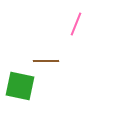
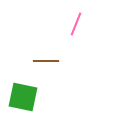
green square: moved 3 px right, 11 px down
